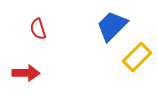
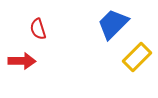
blue trapezoid: moved 1 px right, 2 px up
red arrow: moved 4 px left, 12 px up
